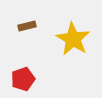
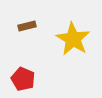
red pentagon: rotated 30 degrees counterclockwise
